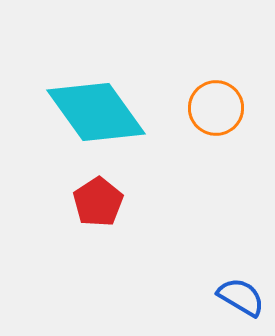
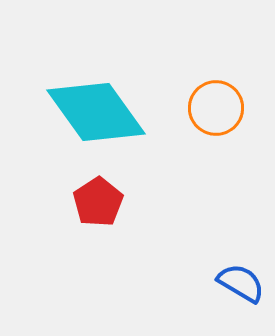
blue semicircle: moved 14 px up
